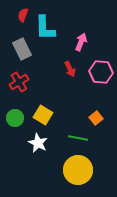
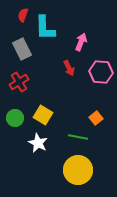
red arrow: moved 1 px left, 1 px up
green line: moved 1 px up
